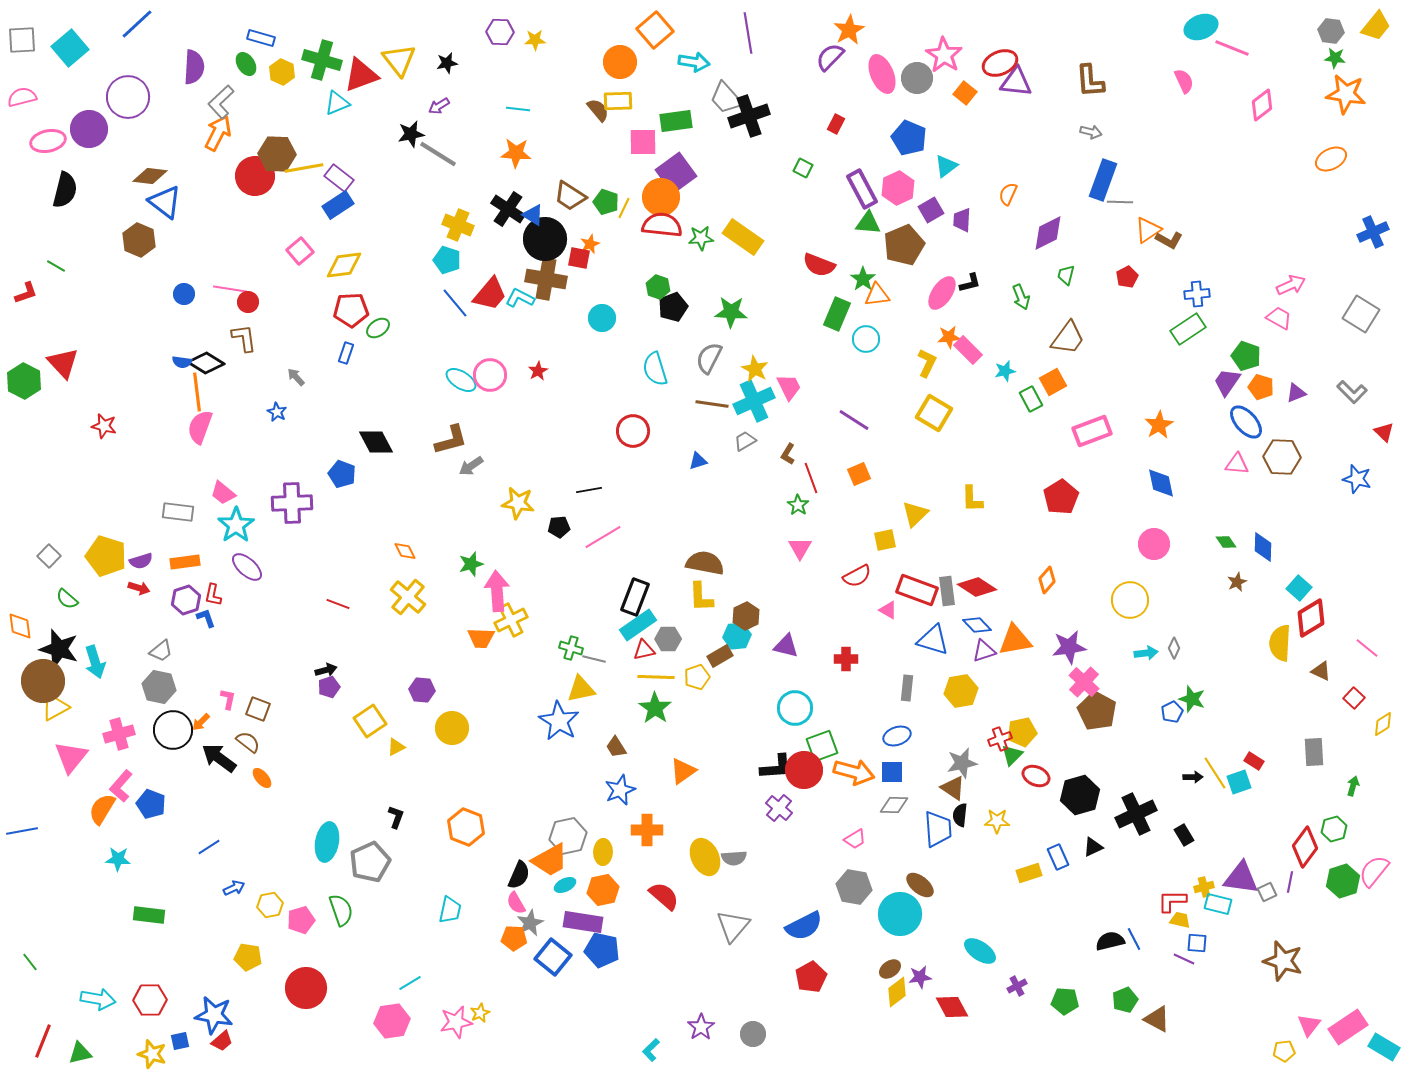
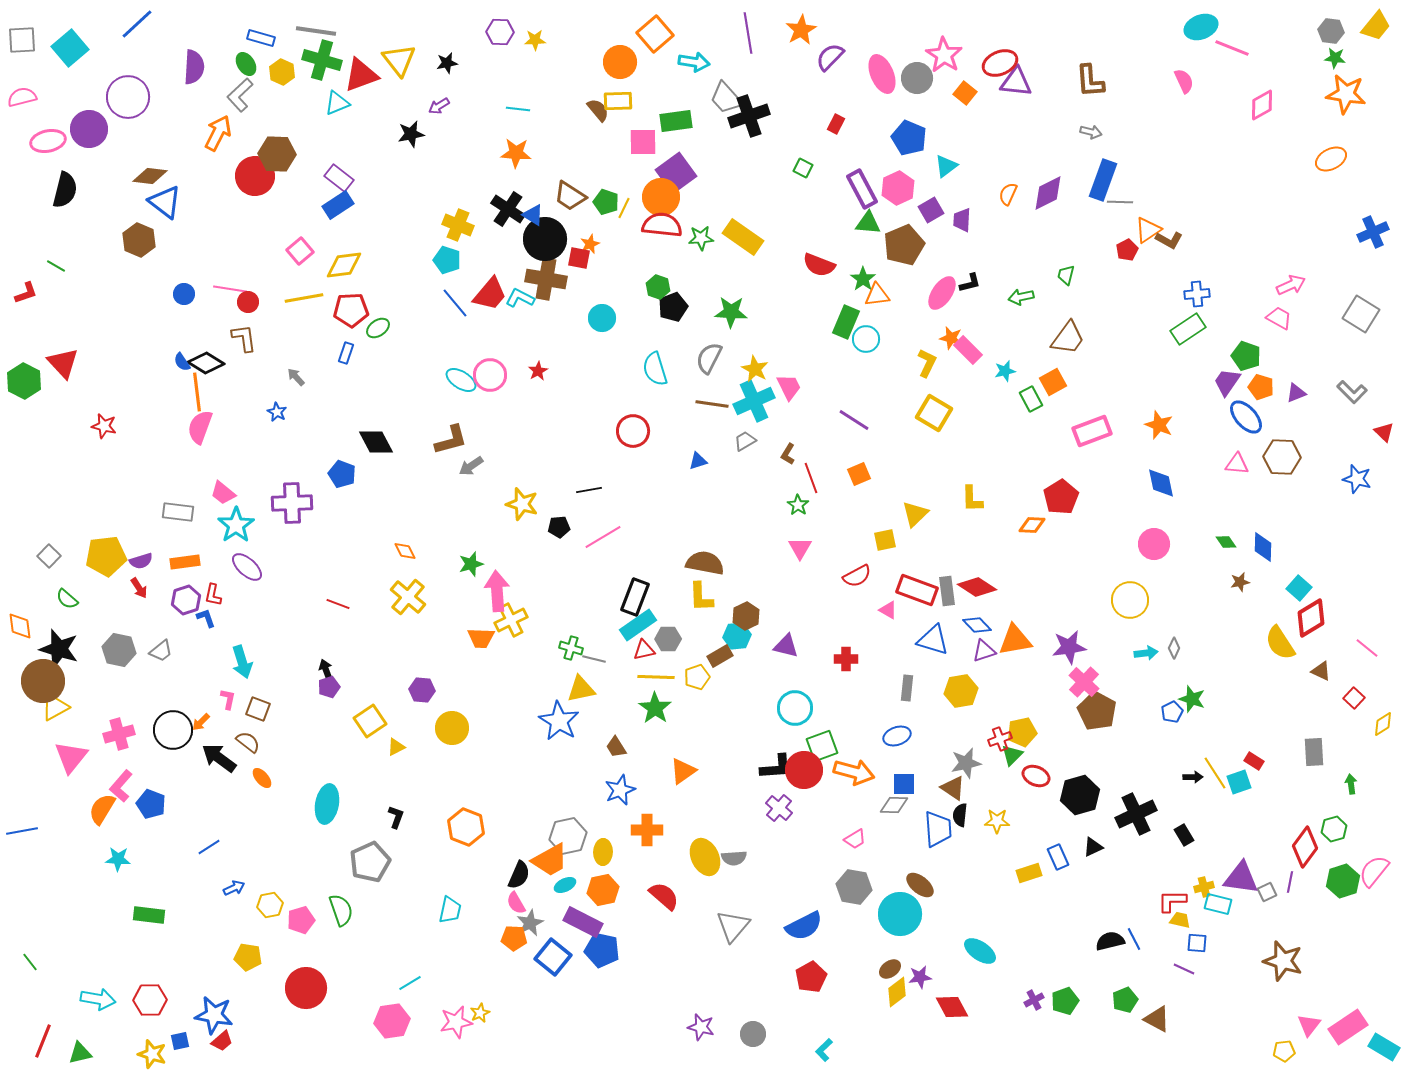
orange square at (655, 30): moved 4 px down
orange star at (849, 30): moved 48 px left
gray L-shape at (221, 102): moved 19 px right, 7 px up
pink diamond at (1262, 105): rotated 8 degrees clockwise
gray line at (438, 154): moved 122 px left, 123 px up; rotated 24 degrees counterclockwise
yellow line at (304, 168): moved 130 px down
purple diamond at (1048, 233): moved 40 px up
red pentagon at (1127, 277): moved 27 px up
green arrow at (1021, 297): rotated 100 degrees clockwise
green rectangle at (837, 314): moved 9 px right, 8 px down
orange star at (949, 337): moved 2 px right, 1 px down; rotated 20 degrees clockwise
blue semicircle at (182, 362): rotated 48 degrees clockwise
blue ellipse at (1246, 422): moved 5 px up
orange star at (1159, 425): rotated 20 degrees counterclockwise
yellow star at (518, 503): moved 4 px right, 1 px down; rotated 8 degrees clockwise
yellow pentagon at (106, 556): rotated 24 degrees counterclockwise
orange diamond at (1047, 580): moved 15 px left, 55 px up; rotated 52 degrees clockwise
brown star at (1237, 582): moved 3 px right; rotated 12 degrees clockwise
red arrow at (139, 588): rotated 40 degrees clockwise
yellow semicircle at (1280, 643): rotated 36 degrees counterclockwise
cyan arrow at (95, 662): moved 147 px right
black arrow at (326, 670): rotated 95 degrees counterclockwise
gray hexagon at (159, 687): moved 40 px left, 37 px up
gray star at (962, 763): moved 4 px right
blue square at (892, 772): moved 12 px right, 12 px down
green arrow at (1353, 786): moved 2 px left, 2 px up; rotated 24 degrees counterclockwise
cyan ellipse at (327, 842): moved 38 px up
purple rectangle at (583, 922): rotated 18 degrees clockwise
purple line at (1184, 959): moved 10 px down
purple cross at (1017, 986): moved 17 px right, 14 px down
green pentagon at (1065, 1001): rotated 24 degrees counterclockwise
purple star at (701, 1027): rotated 24 degrees counterclockwise
cyan L-shape at (651, 1050): moved 173 px right
